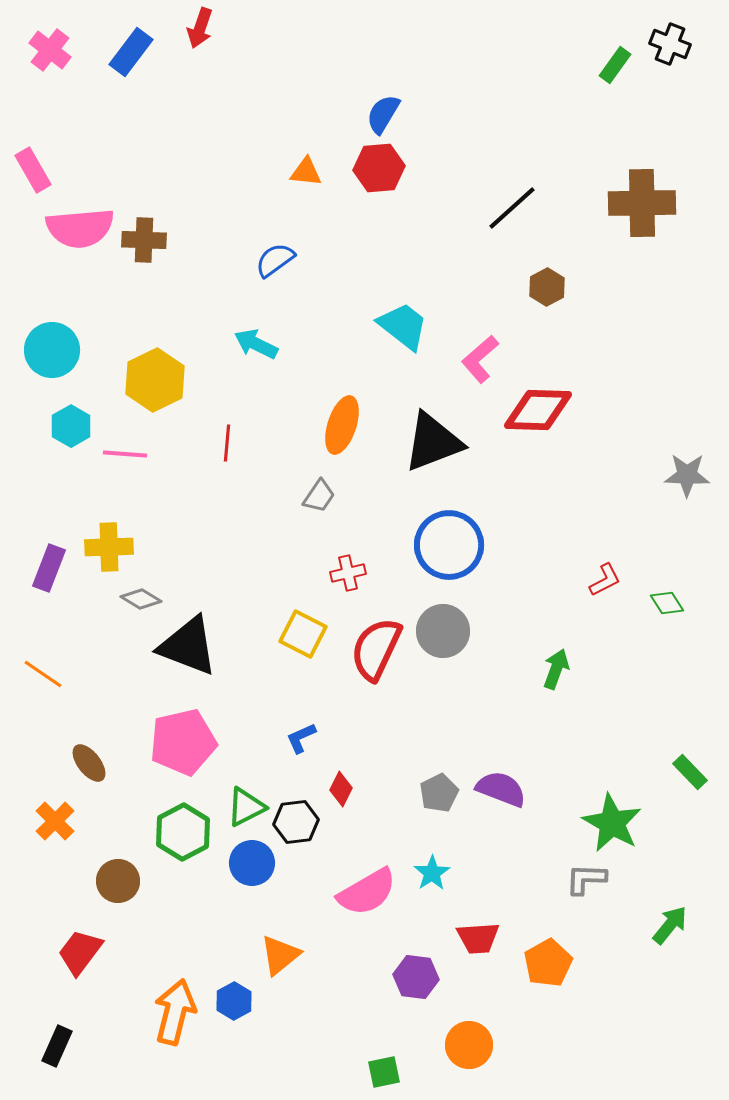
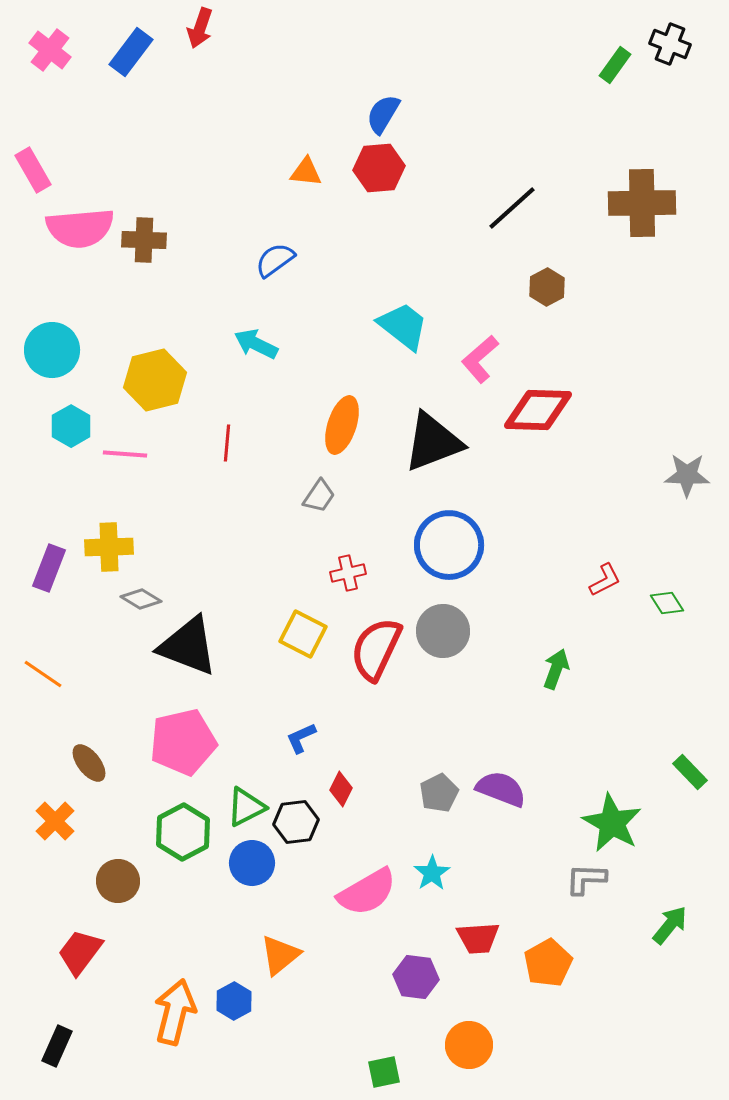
yellow hexagon at (155, 380): rotated 12 degrees clockwise
